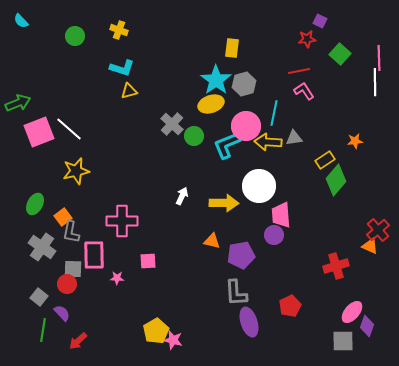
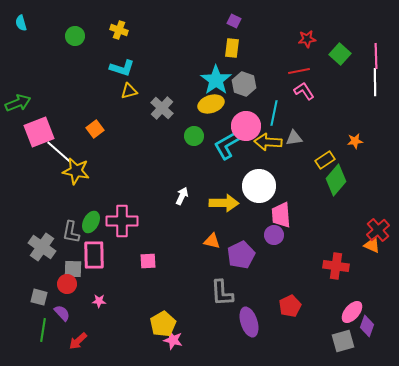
cyan semicircle at (21, 21): moved 2 px down; rotated 28 degrees clockwise
purple square at (320, 21): moved 86 px left
pink line at (379, 58): moved 3 px left, 2 px up
gray hexagon at (244, 84): rotated 25 degrees counterclockwise
gray cross at (172, 124): moved 10 px left, 16 px up
white line at (69, 129): moved 10 px left, 23 px down
cyan L-shape at (227, 145): rotated 8 degrees counterclockwise
yellow star at (76, 171): rotated 24 degrees clockwise
green ellipse at (35, 204): moved 56 px right, 18 px down
orange square at (63, 217): moved 32 px right, 88 px up
orange triangle at (370, 246): moved 2 px right, 1 px up
purple pentagon at (241, 255): rotated 16 degrees counterclockwise
red cross at (336, 266): rotated 25 degrees clockwise
pink star at (117, 278): moved 18 px left, 23 px down
gray L-shape at (236, 293): moved 14 px left
gray square at (39, 297): rotated 24 degrees counterclockwise
yellow pentagon at (156, 331): moved 7 px right, 7 px up
gray square at (343, 341): rotated 15 degrees counterclockwise
